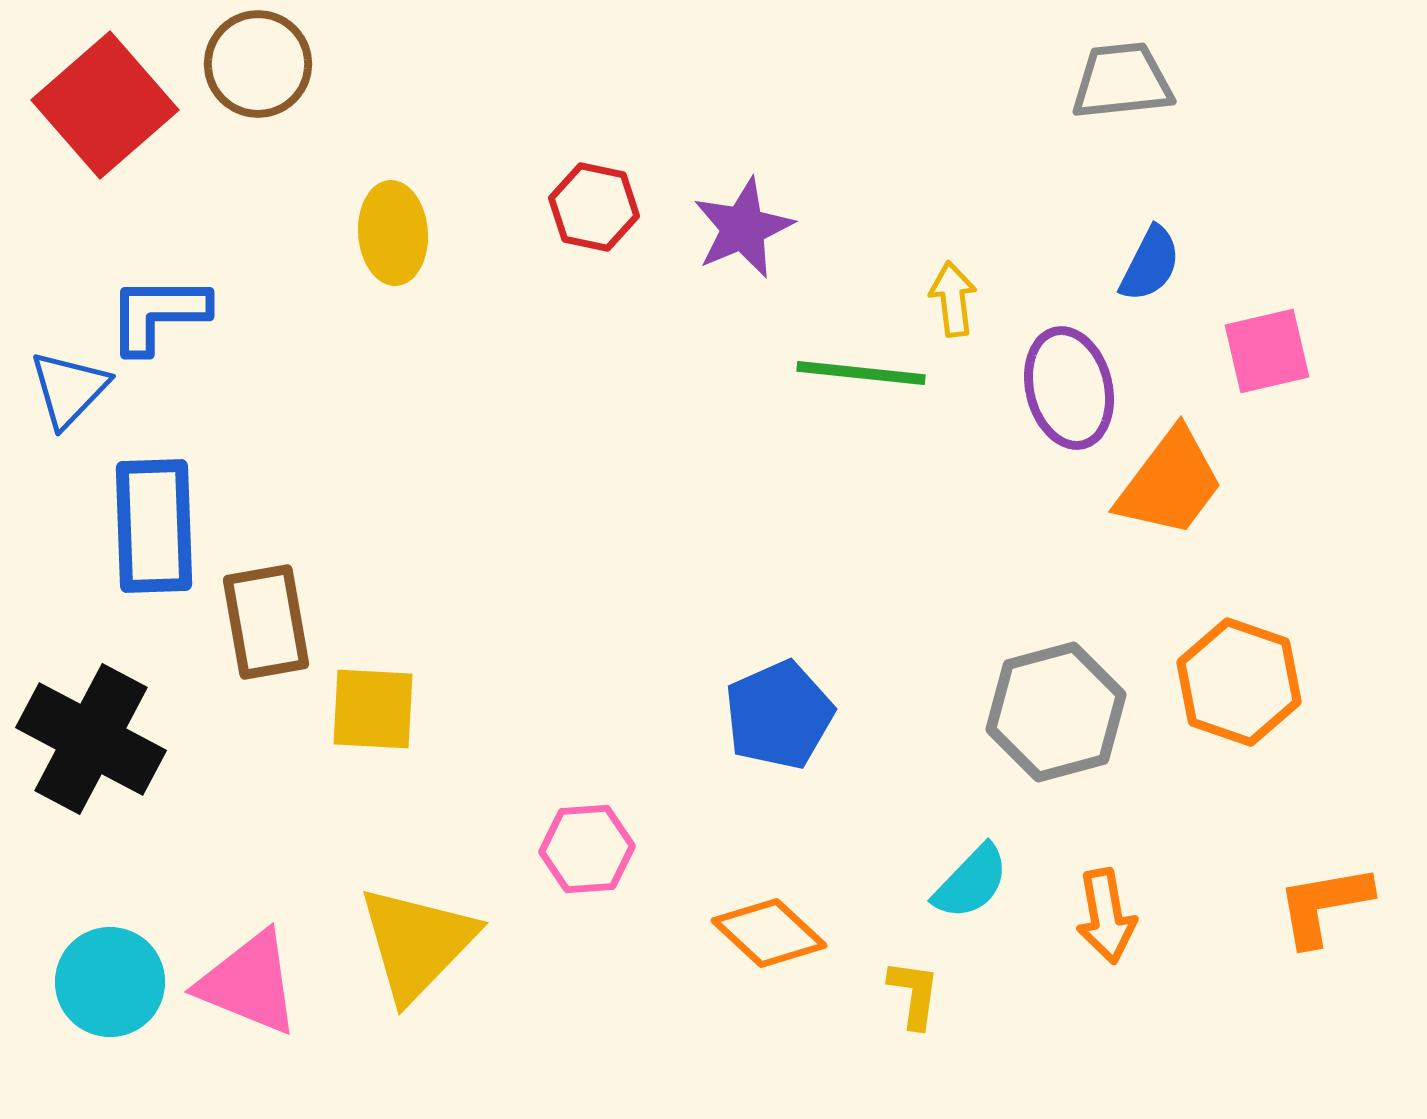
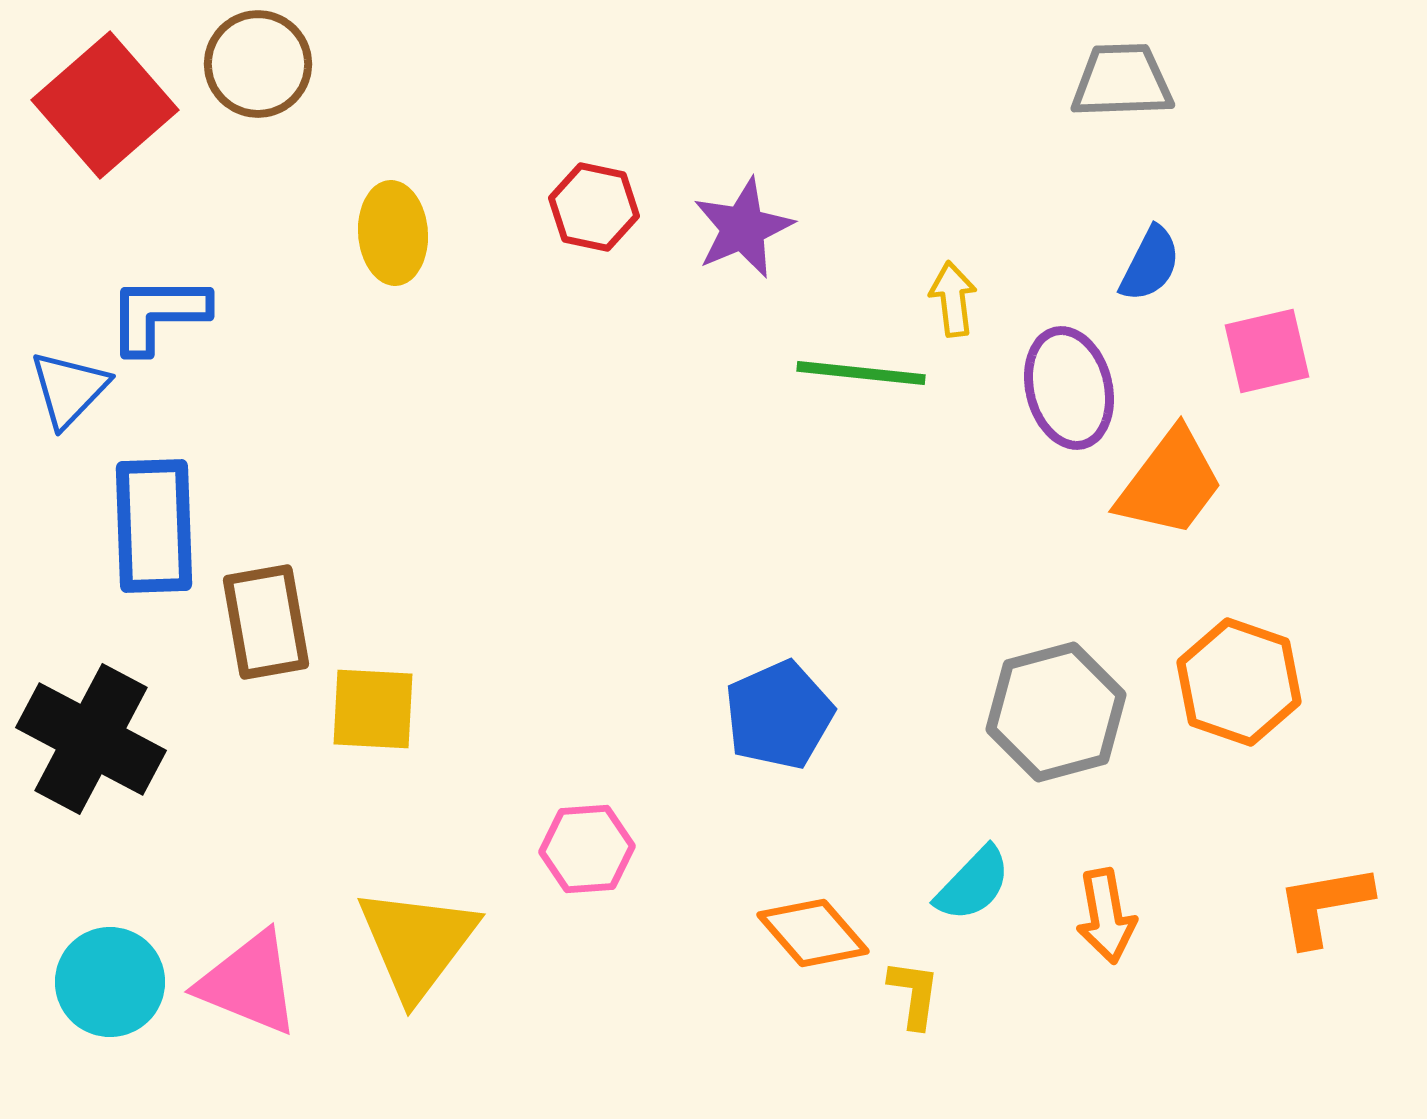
gray trapezoid: rotated 4 degrees clockwise
cyan semicircle: moved 2 px right, 2 px down
orange diamond: moved 44 px right; rotated 6 degrees clockwise
yellow triangle: rotated 7 degrees counterclockwise
